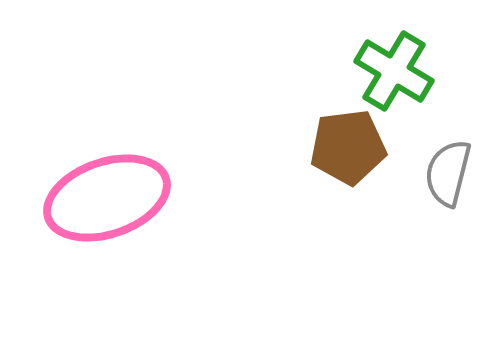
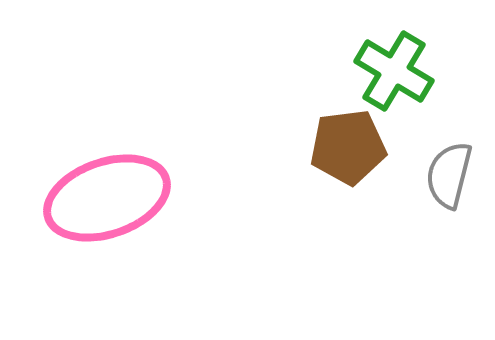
gray semicircle: moved 1 px right, 2 px down
